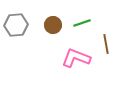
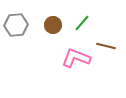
green line: rotated 30 degrees counterclockwise
brown line: moved 2 px down; rotated 66 degrees counterclockwise
